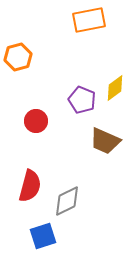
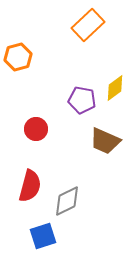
orange rectangle: moved 1 px left, 5 px down; rotated 32 degrees counterclockwise
purple pentagon: rotated 12 degrees counterclockwise
red circle: moved 8 px down
